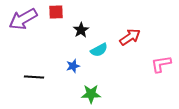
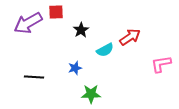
purple arrow: moved 5 px right, 4 px down
cyan semicircle: moved 6 px right
blue star: moved 2 px right, 2 px down
